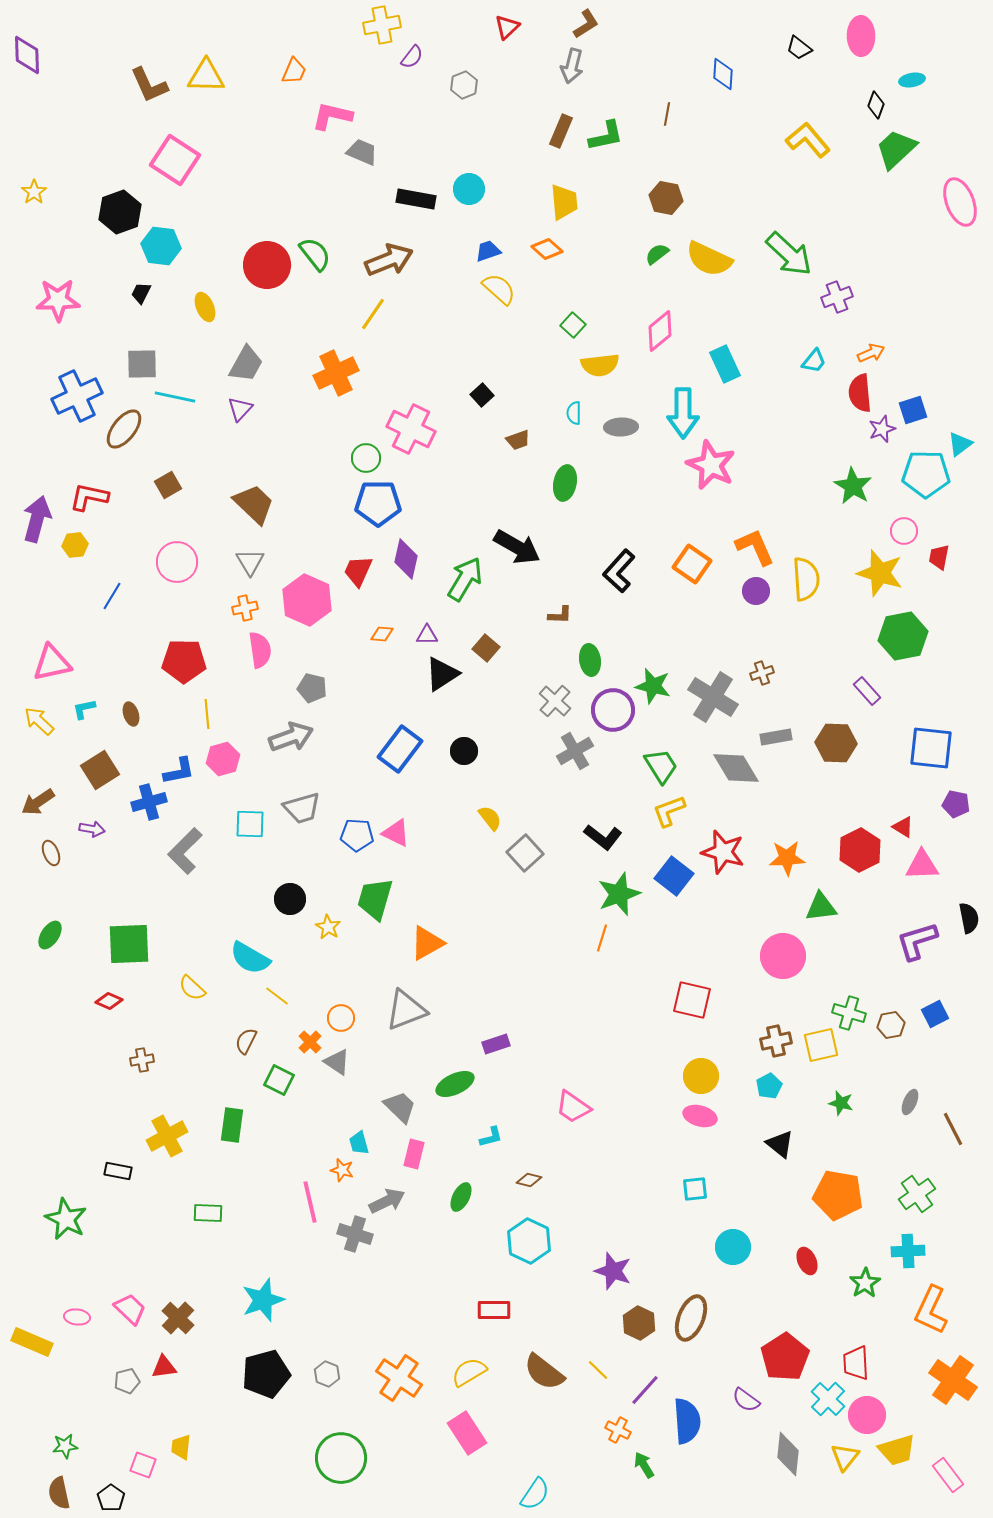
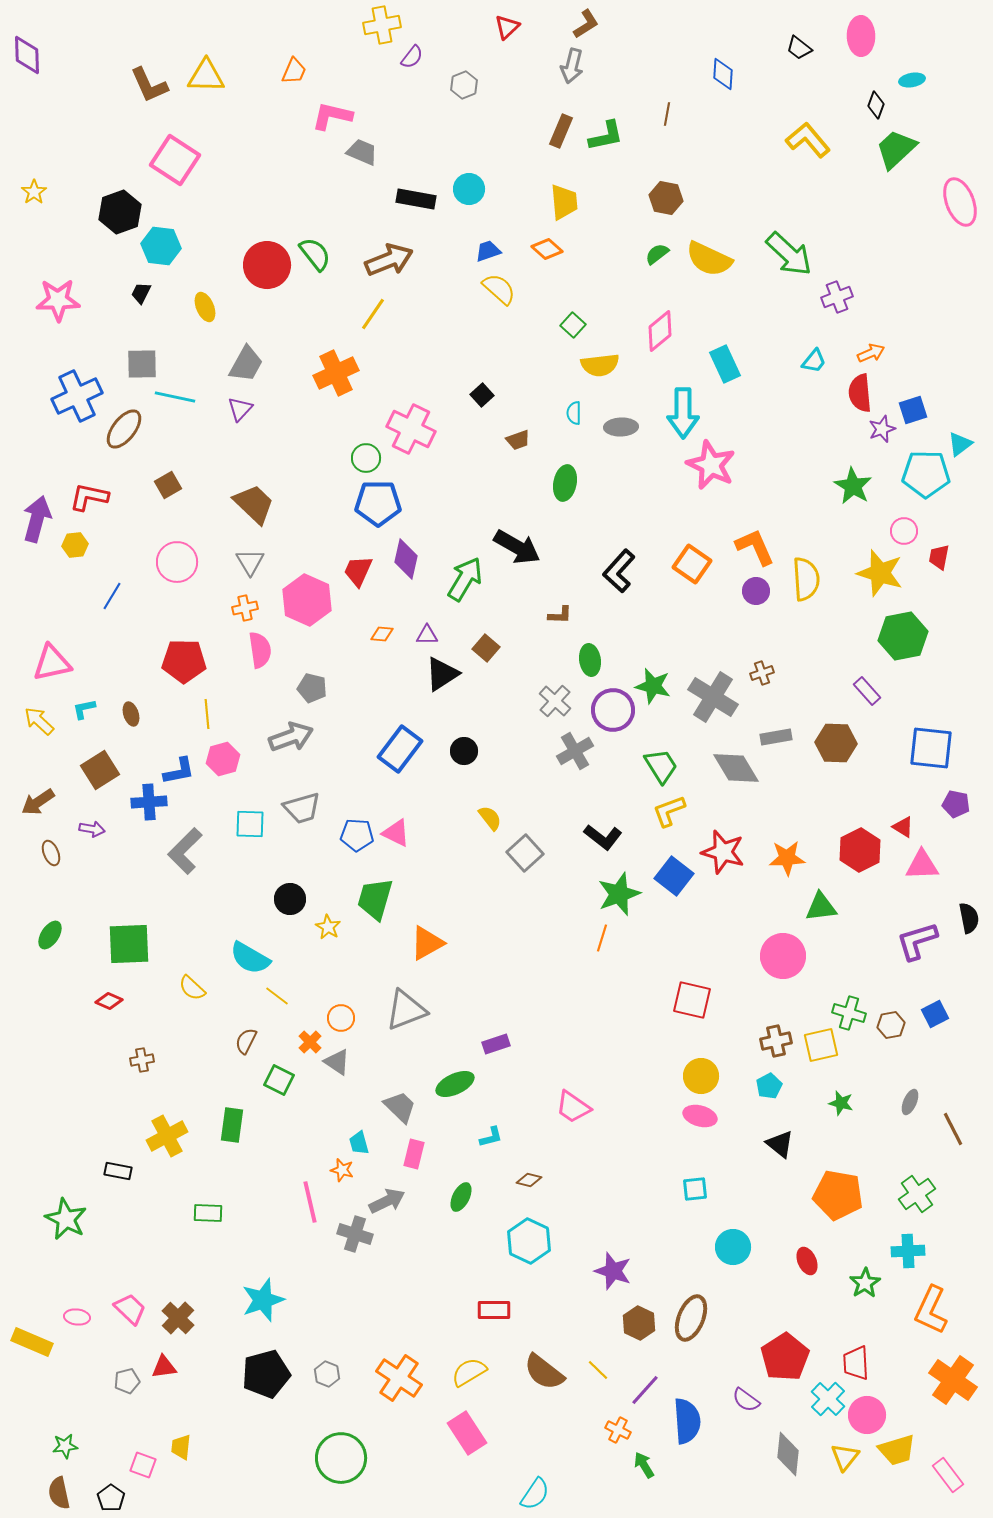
blue cross at (149, 802): rotated 12 degrees clockwise
